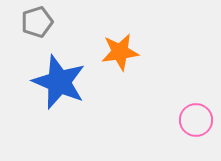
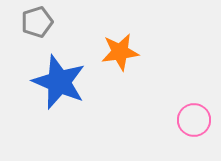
pink circle: moved 2 px left
